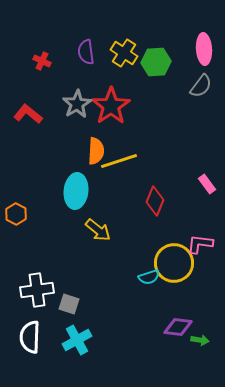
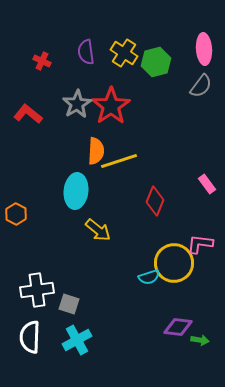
green hexagon: rotated 12 degrees counterclockwise
